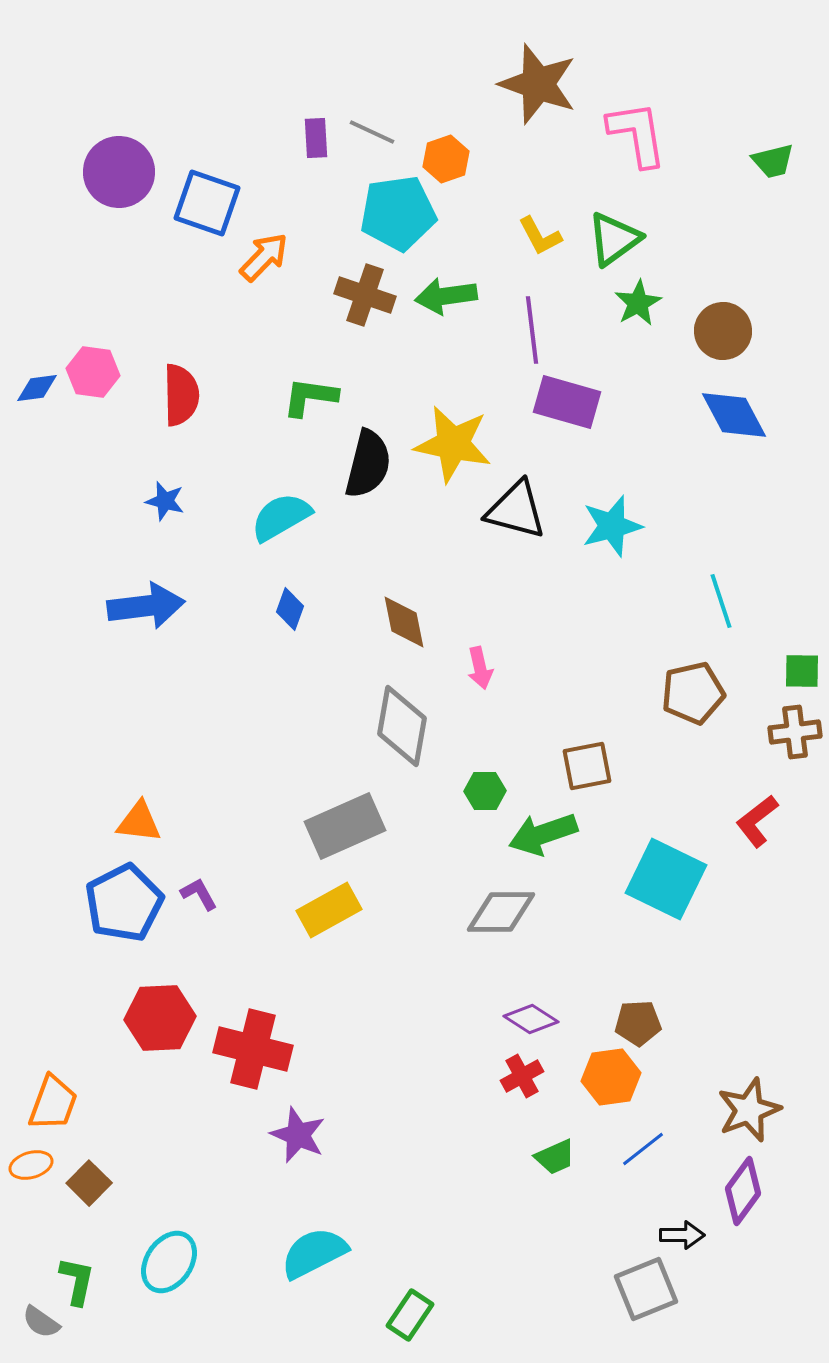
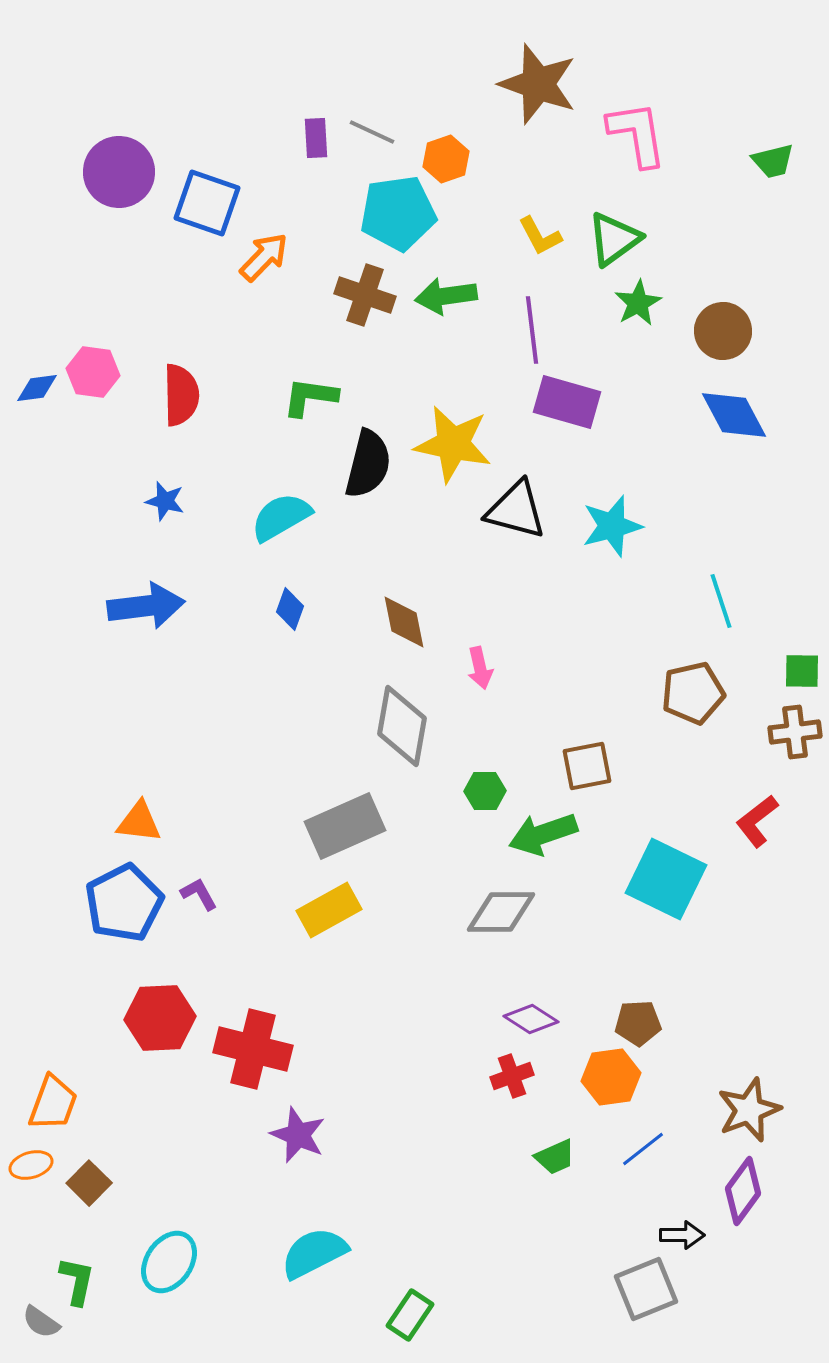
red cross at (522, 1076): moved 10 px left; rotated 9 degrees clockwise
